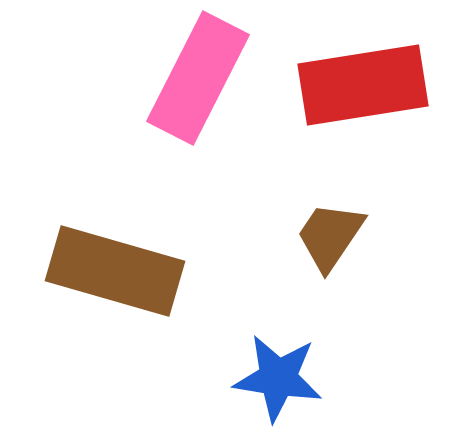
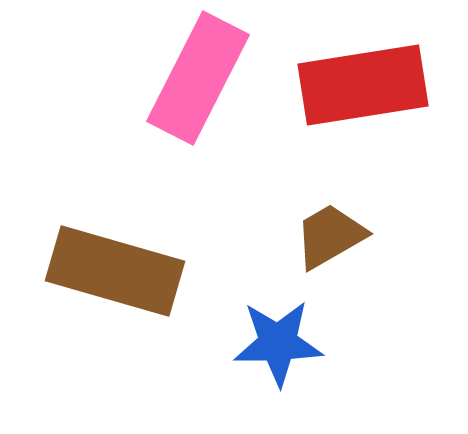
brown trapezoid: rotated 26 degrees clockwise
blue star: moved 35 px up; rotated 10 degrees counterclockwise
